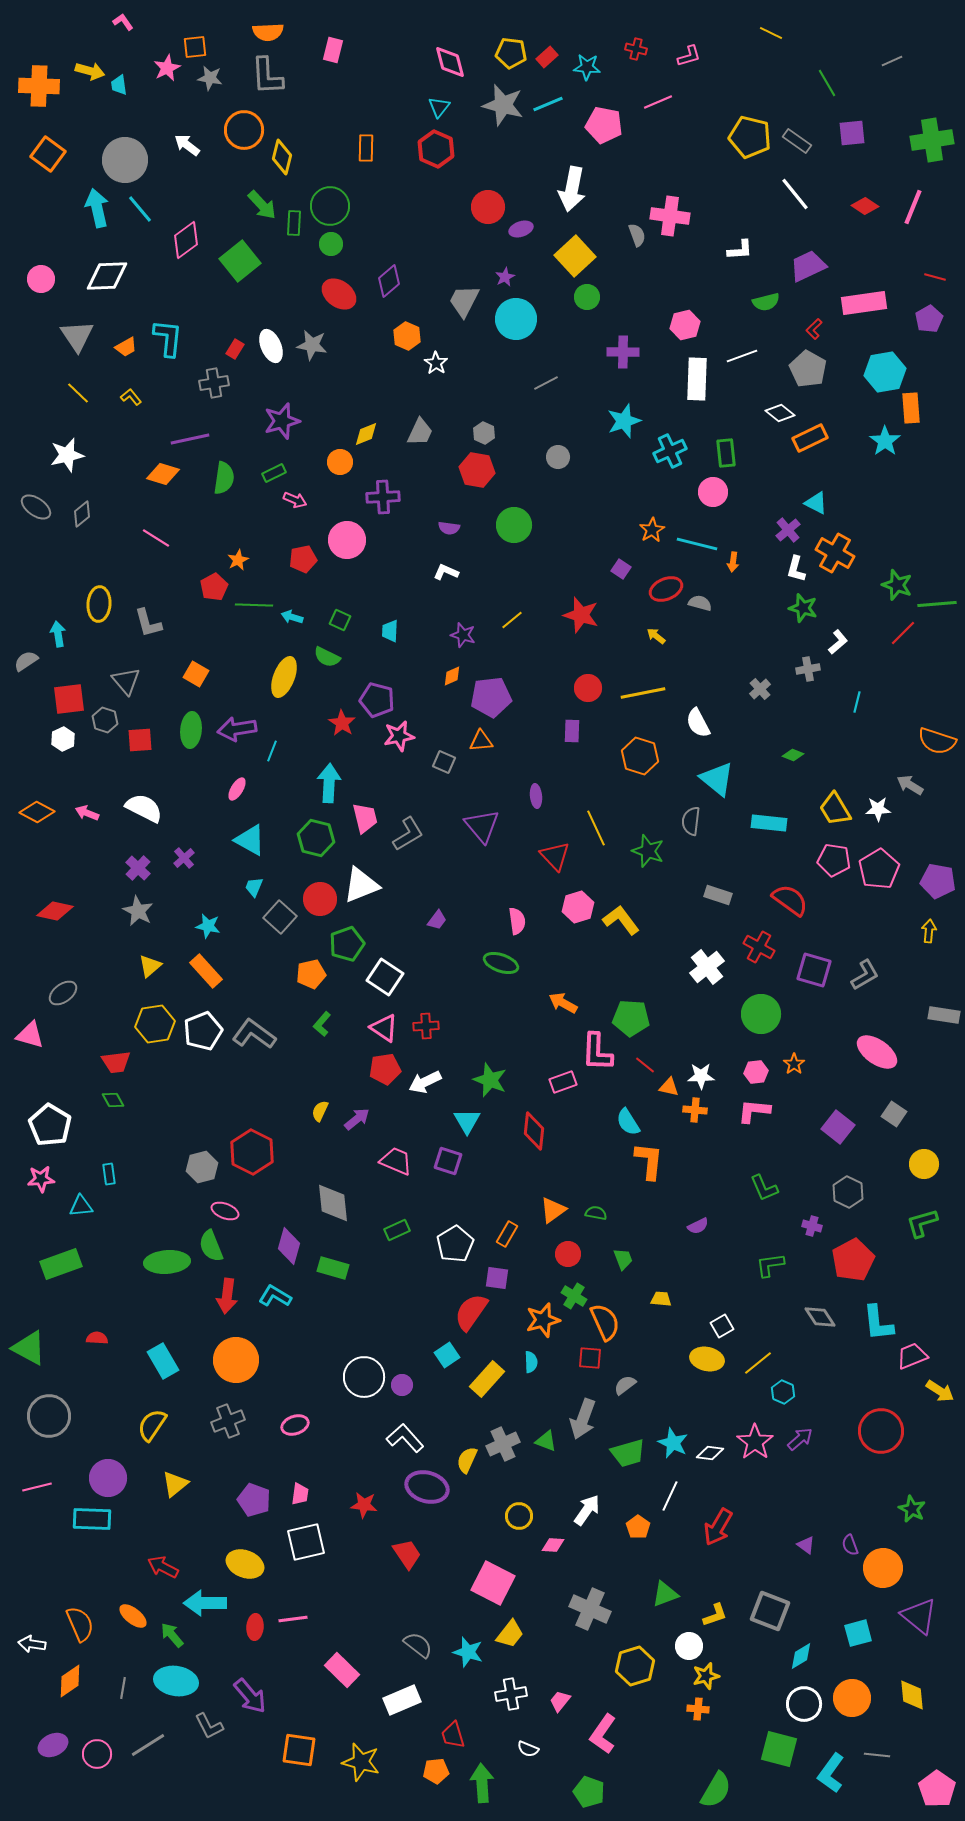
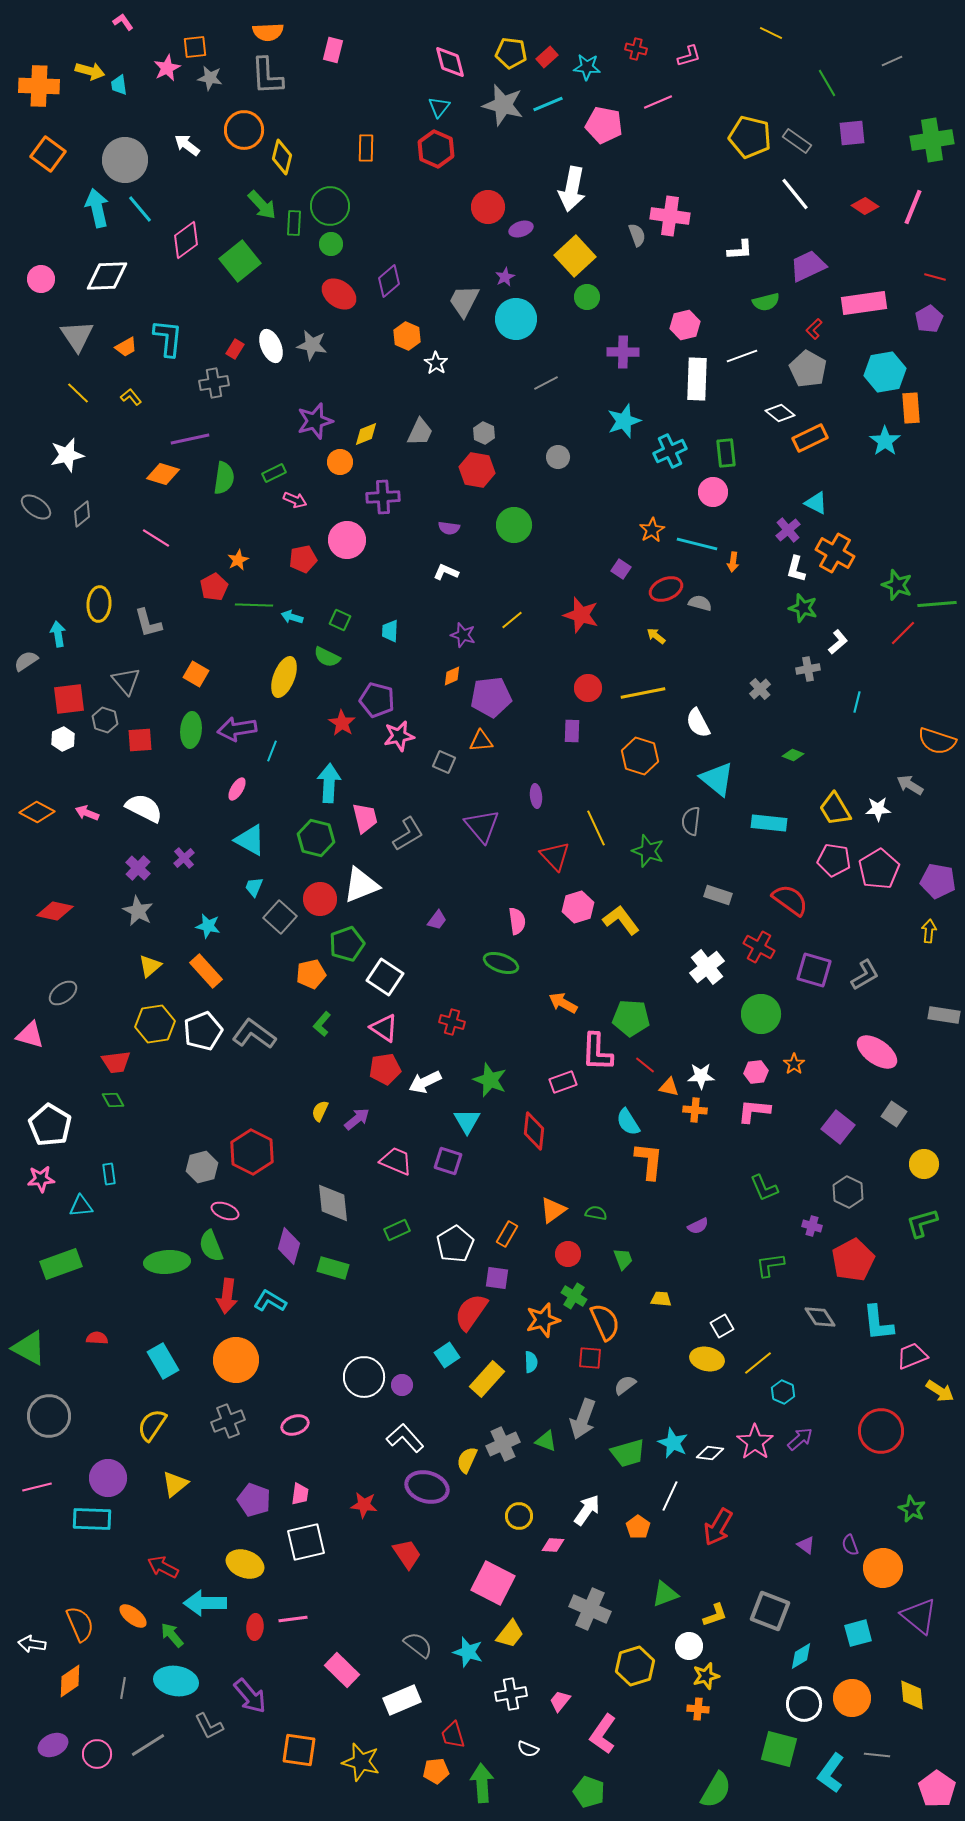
purple star at (282, 421): moved 33 px right
red cross at (426, 1026): moved 26 px right, 4 px up; rotated 20 degrees clockwise
cyan L-shape at (275, 1296): moved 5 px left, 5 px down
